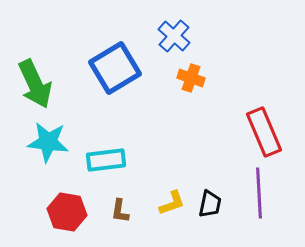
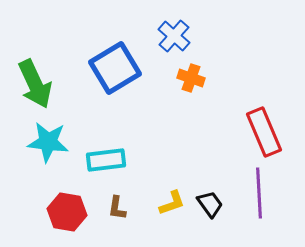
black trapezoid: rotated 48 degrees counterclockwise
brown L-shape: moved 3 px left, 3 px up
